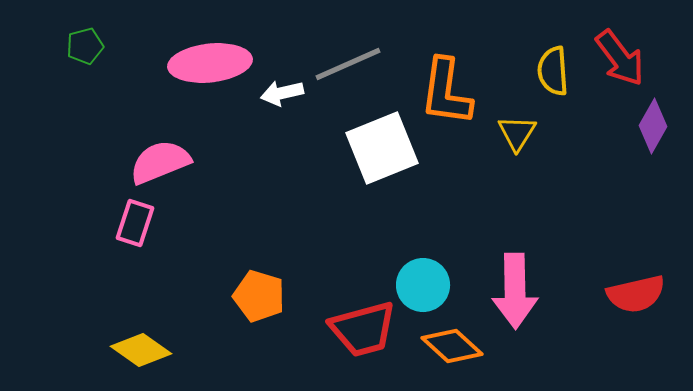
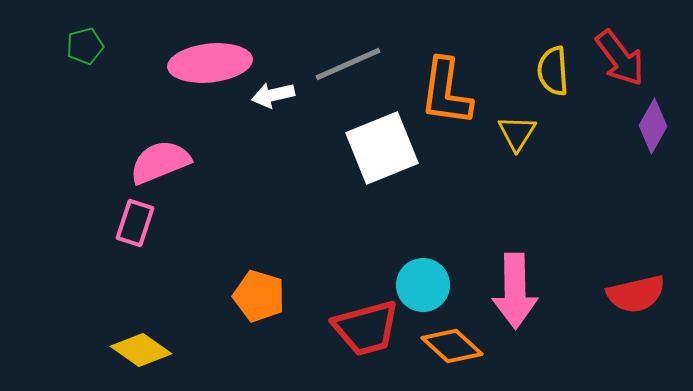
white arrow: moved 9 px left, 2 px down
red trapezoid: moved 3 px right, 1 px up
